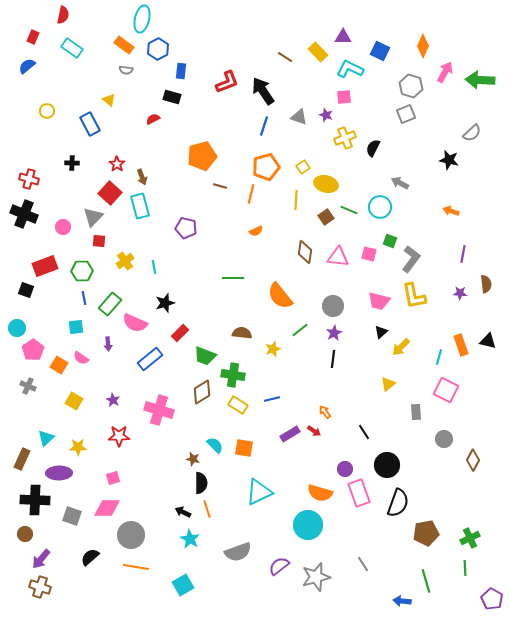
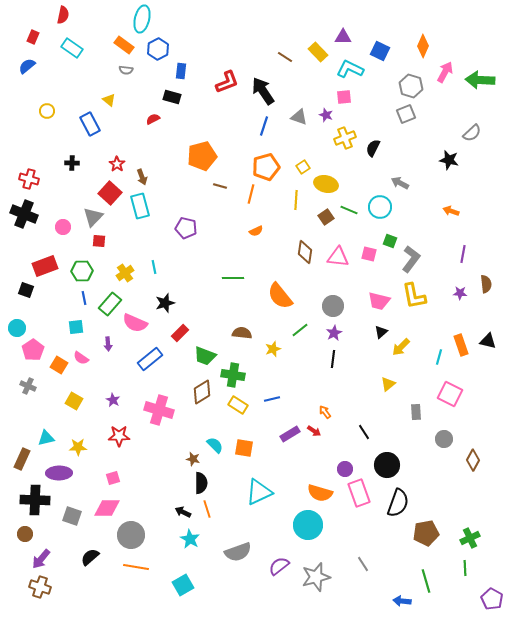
yellow cross at (125, 261): moved 12 px down
pink square at (446, 390): moved 4 px right, 4 px down
cyan triangle at (46, 438): rotated 30 degrees clockwise
